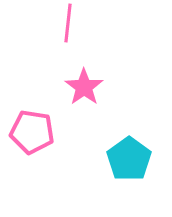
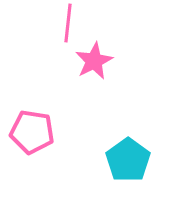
pink star: moved 10 px right, 26 px up; rotated 9 degrees clockwise
cyan pentagon: moved 1 px left, 1 px down
